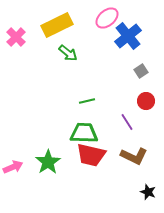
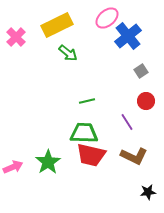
black star: rotated 28 degrees counterclockwise
